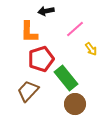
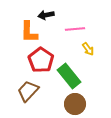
black arrow: moved 4 px down
pink line: rotated 36 degrees clockwise
yellow arrow: moved 3 px left
red pentagon: moved 1 px down; rotated 20 degrees counterclockwise
green rectangle: moved 3 px right, 2 px up
